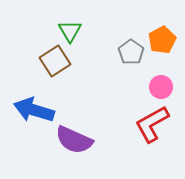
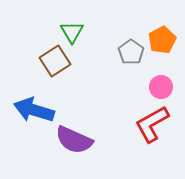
green triangle: moved 2 px right, 1 px down
